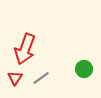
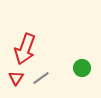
green circle: moved 2 px left, 1 px up
red triangle: moved 1 px right
